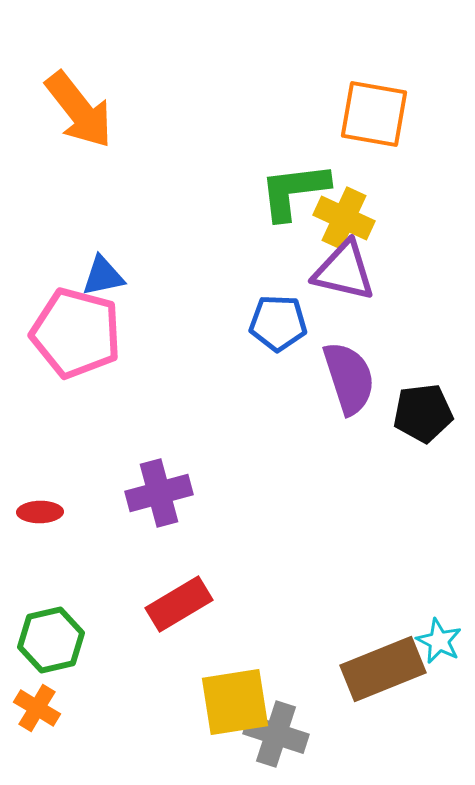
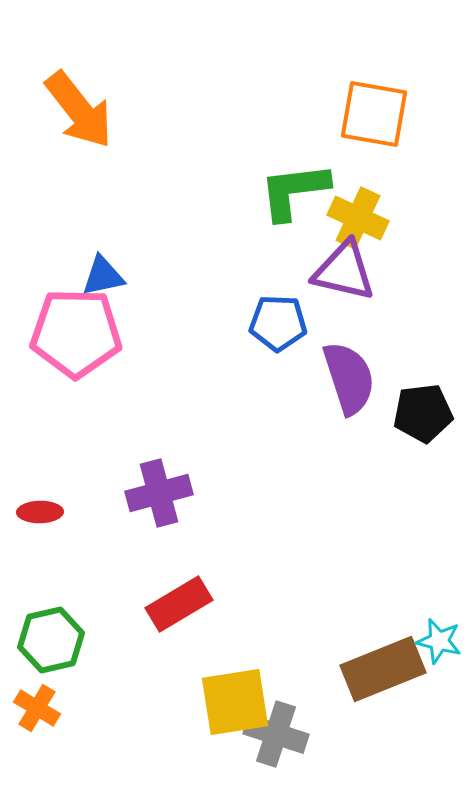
yellow cross: moved 14 px right
pink pentagon: rotated 14 degrees counterclockwise
cyan star: rotated 12 degrees counterclockwise
